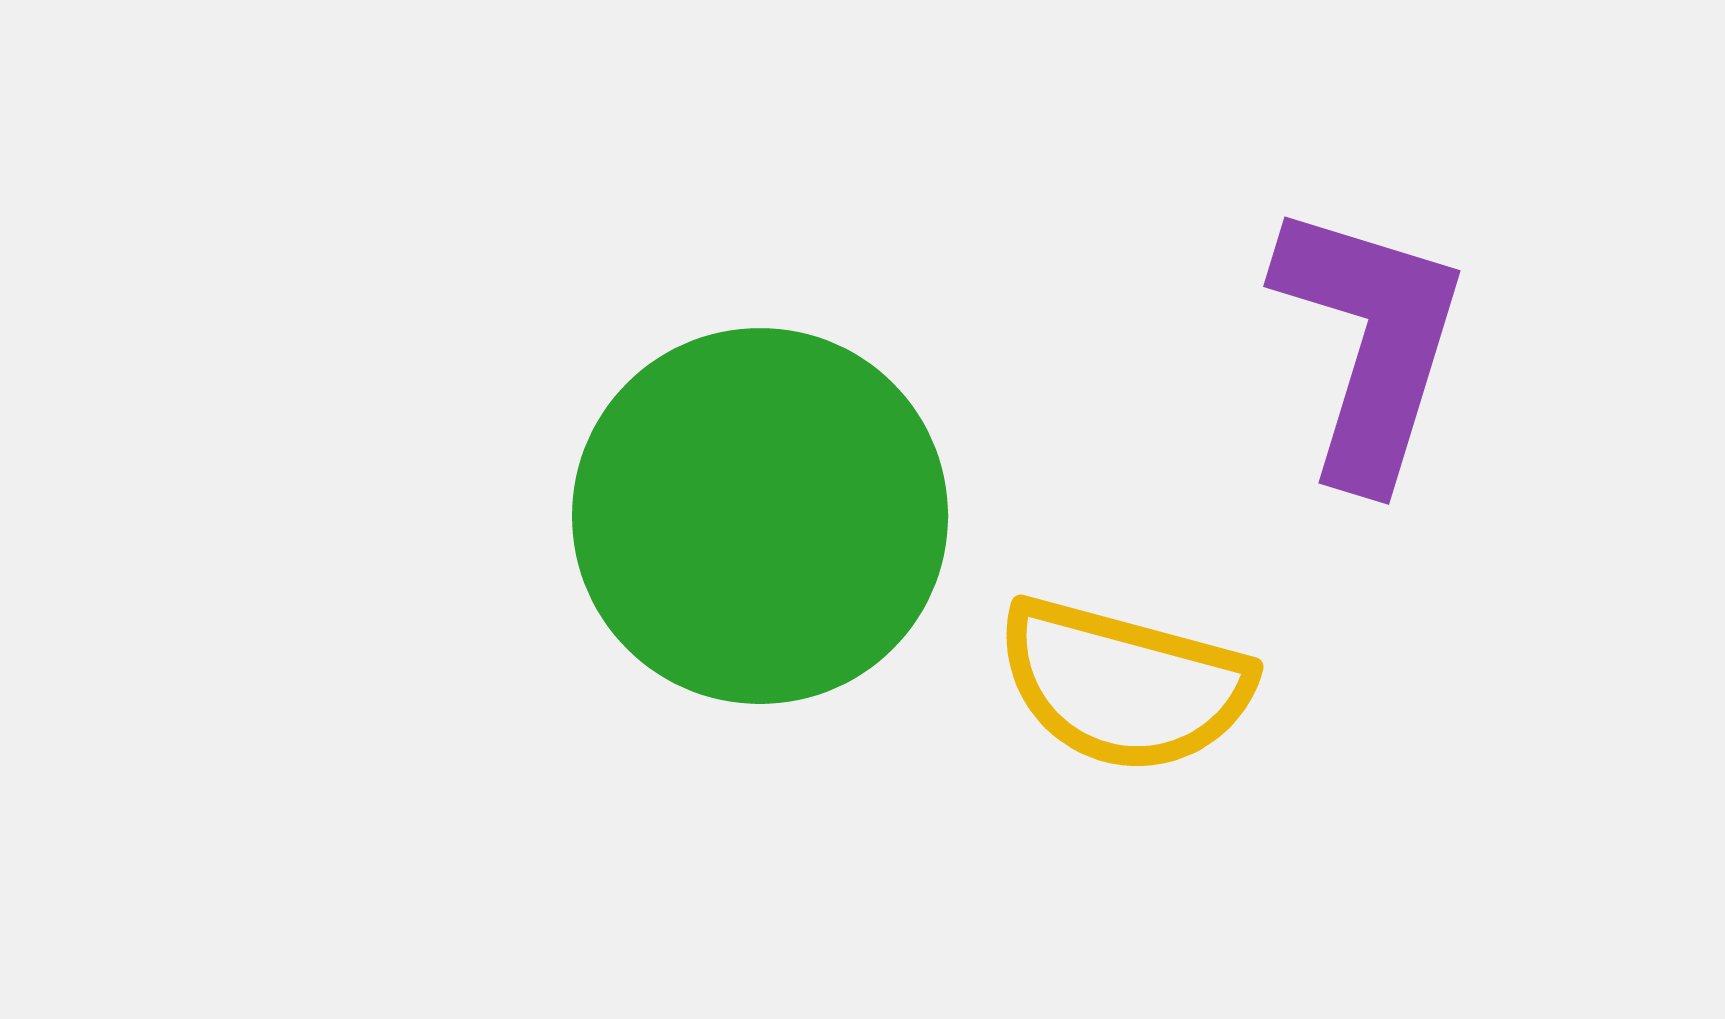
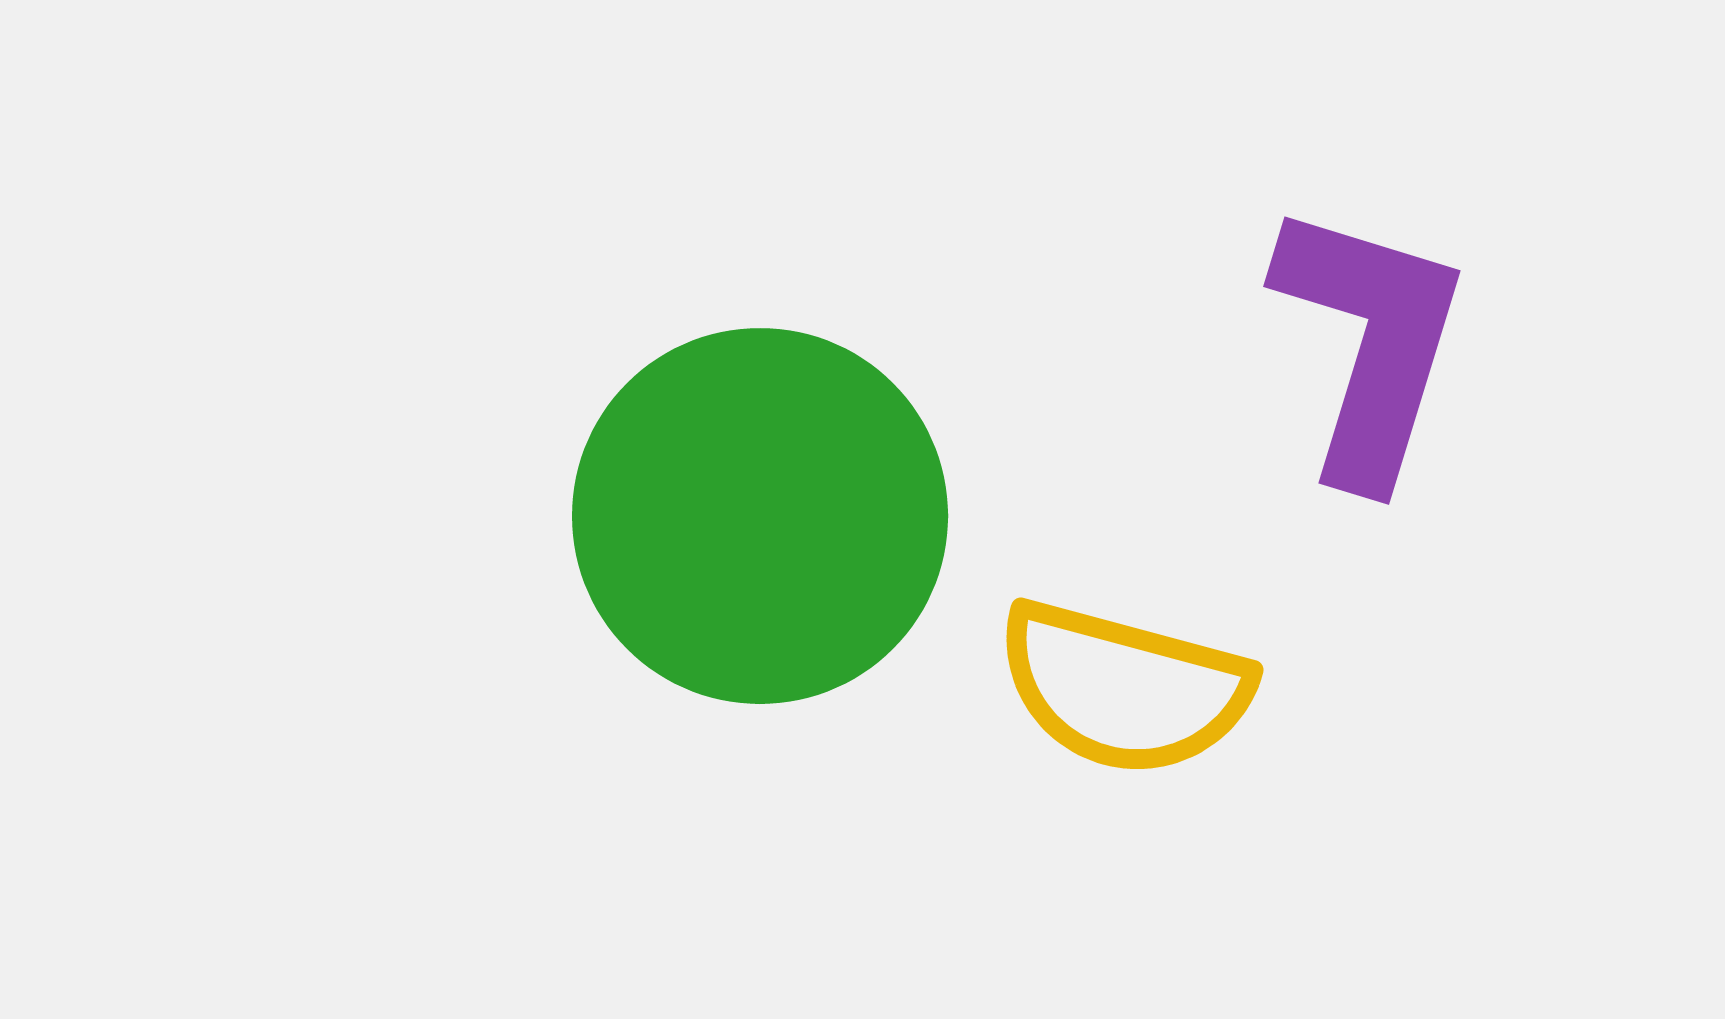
yellow semicircle: moved 3 px down
